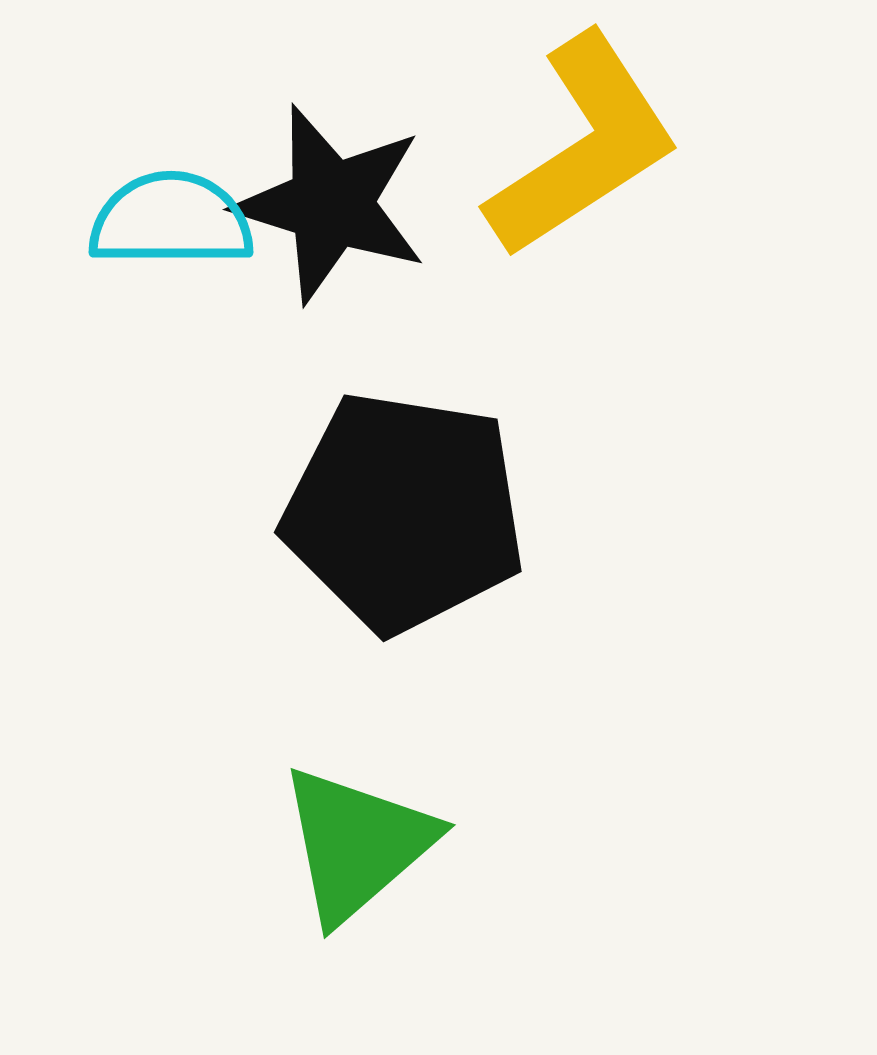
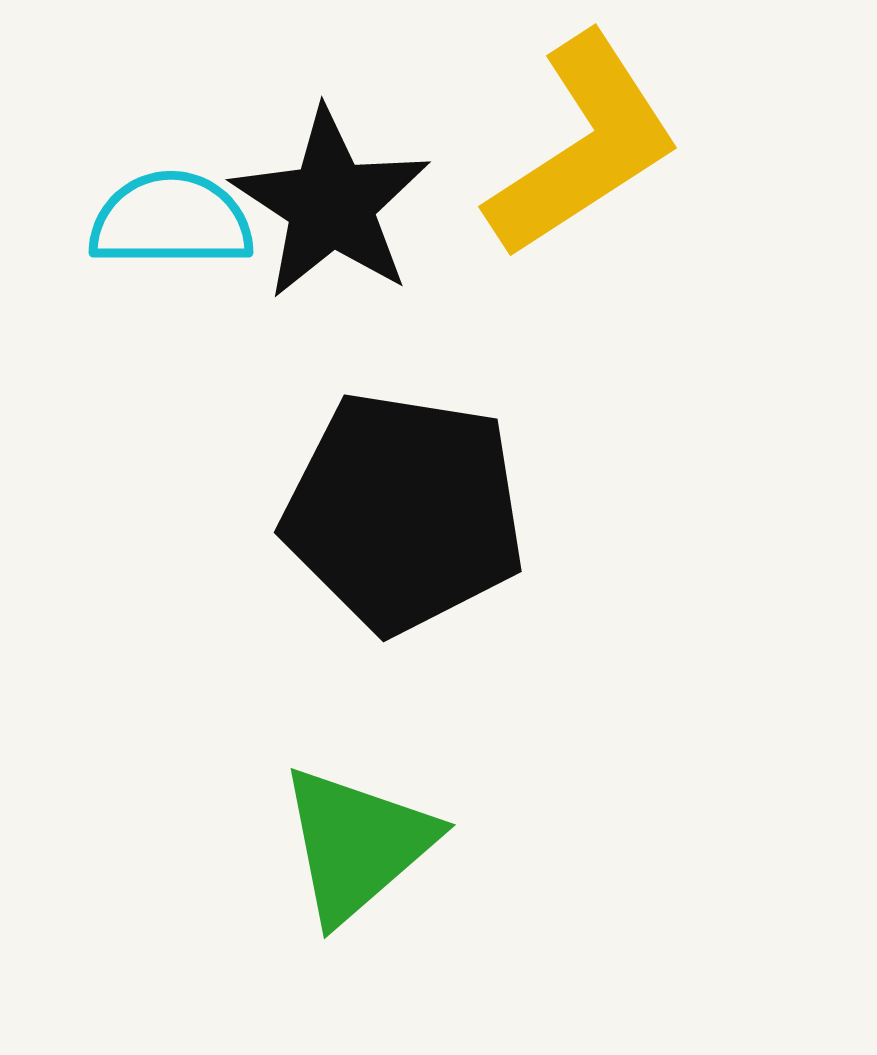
black star: rotated 16 degrees clockwise
